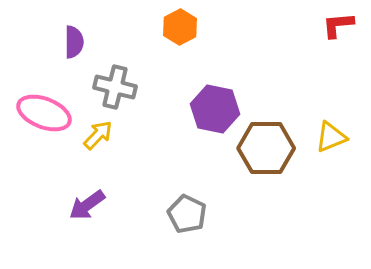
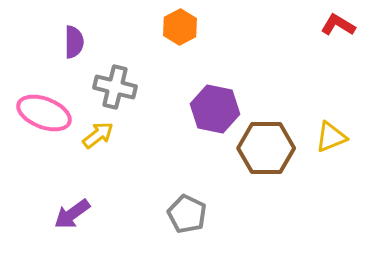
red L-shape: rotated 36 degrees clockwise
yellow arrow: rotated 8 degrees clockwise
purple arrow: moved 15 px left, 9 px down
